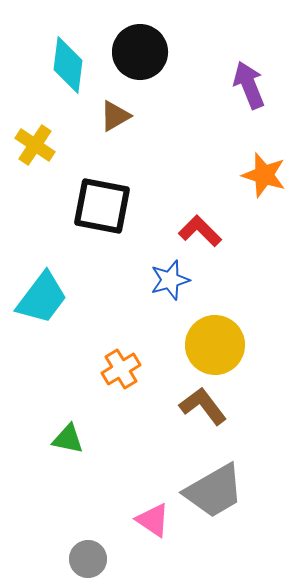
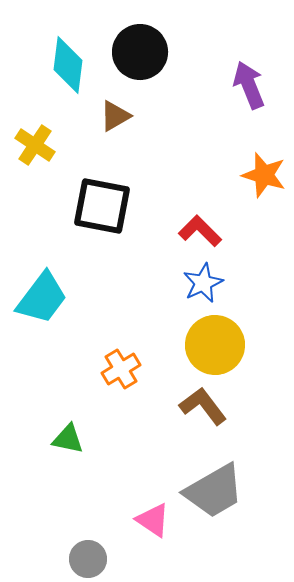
blue star: moved 33 px right, 3 px down; rotated 9 degrees counterclockwise
